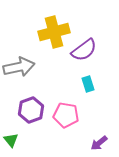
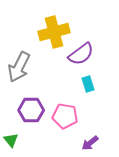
purple semicircle: moved 3 px left, 4 px down
gray arrow: rotated 128 degrees clockwise
purple hexagon: rotated 20 degrees clockwise
pink pentagon: moved 1 px left, 1 px down
purple arrow: moved 9 px left
